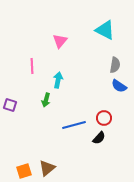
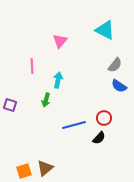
gray semicircle: rotated 28 degrees clockwise
brown triangle: moved 2 px left
